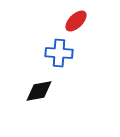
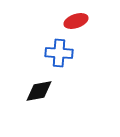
red ellipse: rotated 25 degrees clockwise
